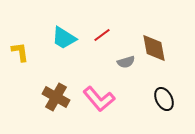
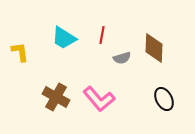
red line: rotated 42 degrees counterclockwise
brown diamond: rotated 12 degrees clockwise
gray semicircle: moved 4 px left, 4 px up
